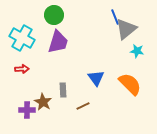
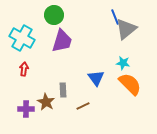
purple trapezoid: moved 4 px right, 1 px up
cyan star: moved 14 px left, 12 px down
red arrow: moved 2 px right; rotated 80 degrees counterclockwise
brown star: moved 3 px right
purple cross: moved 1 px left, 1 px up
